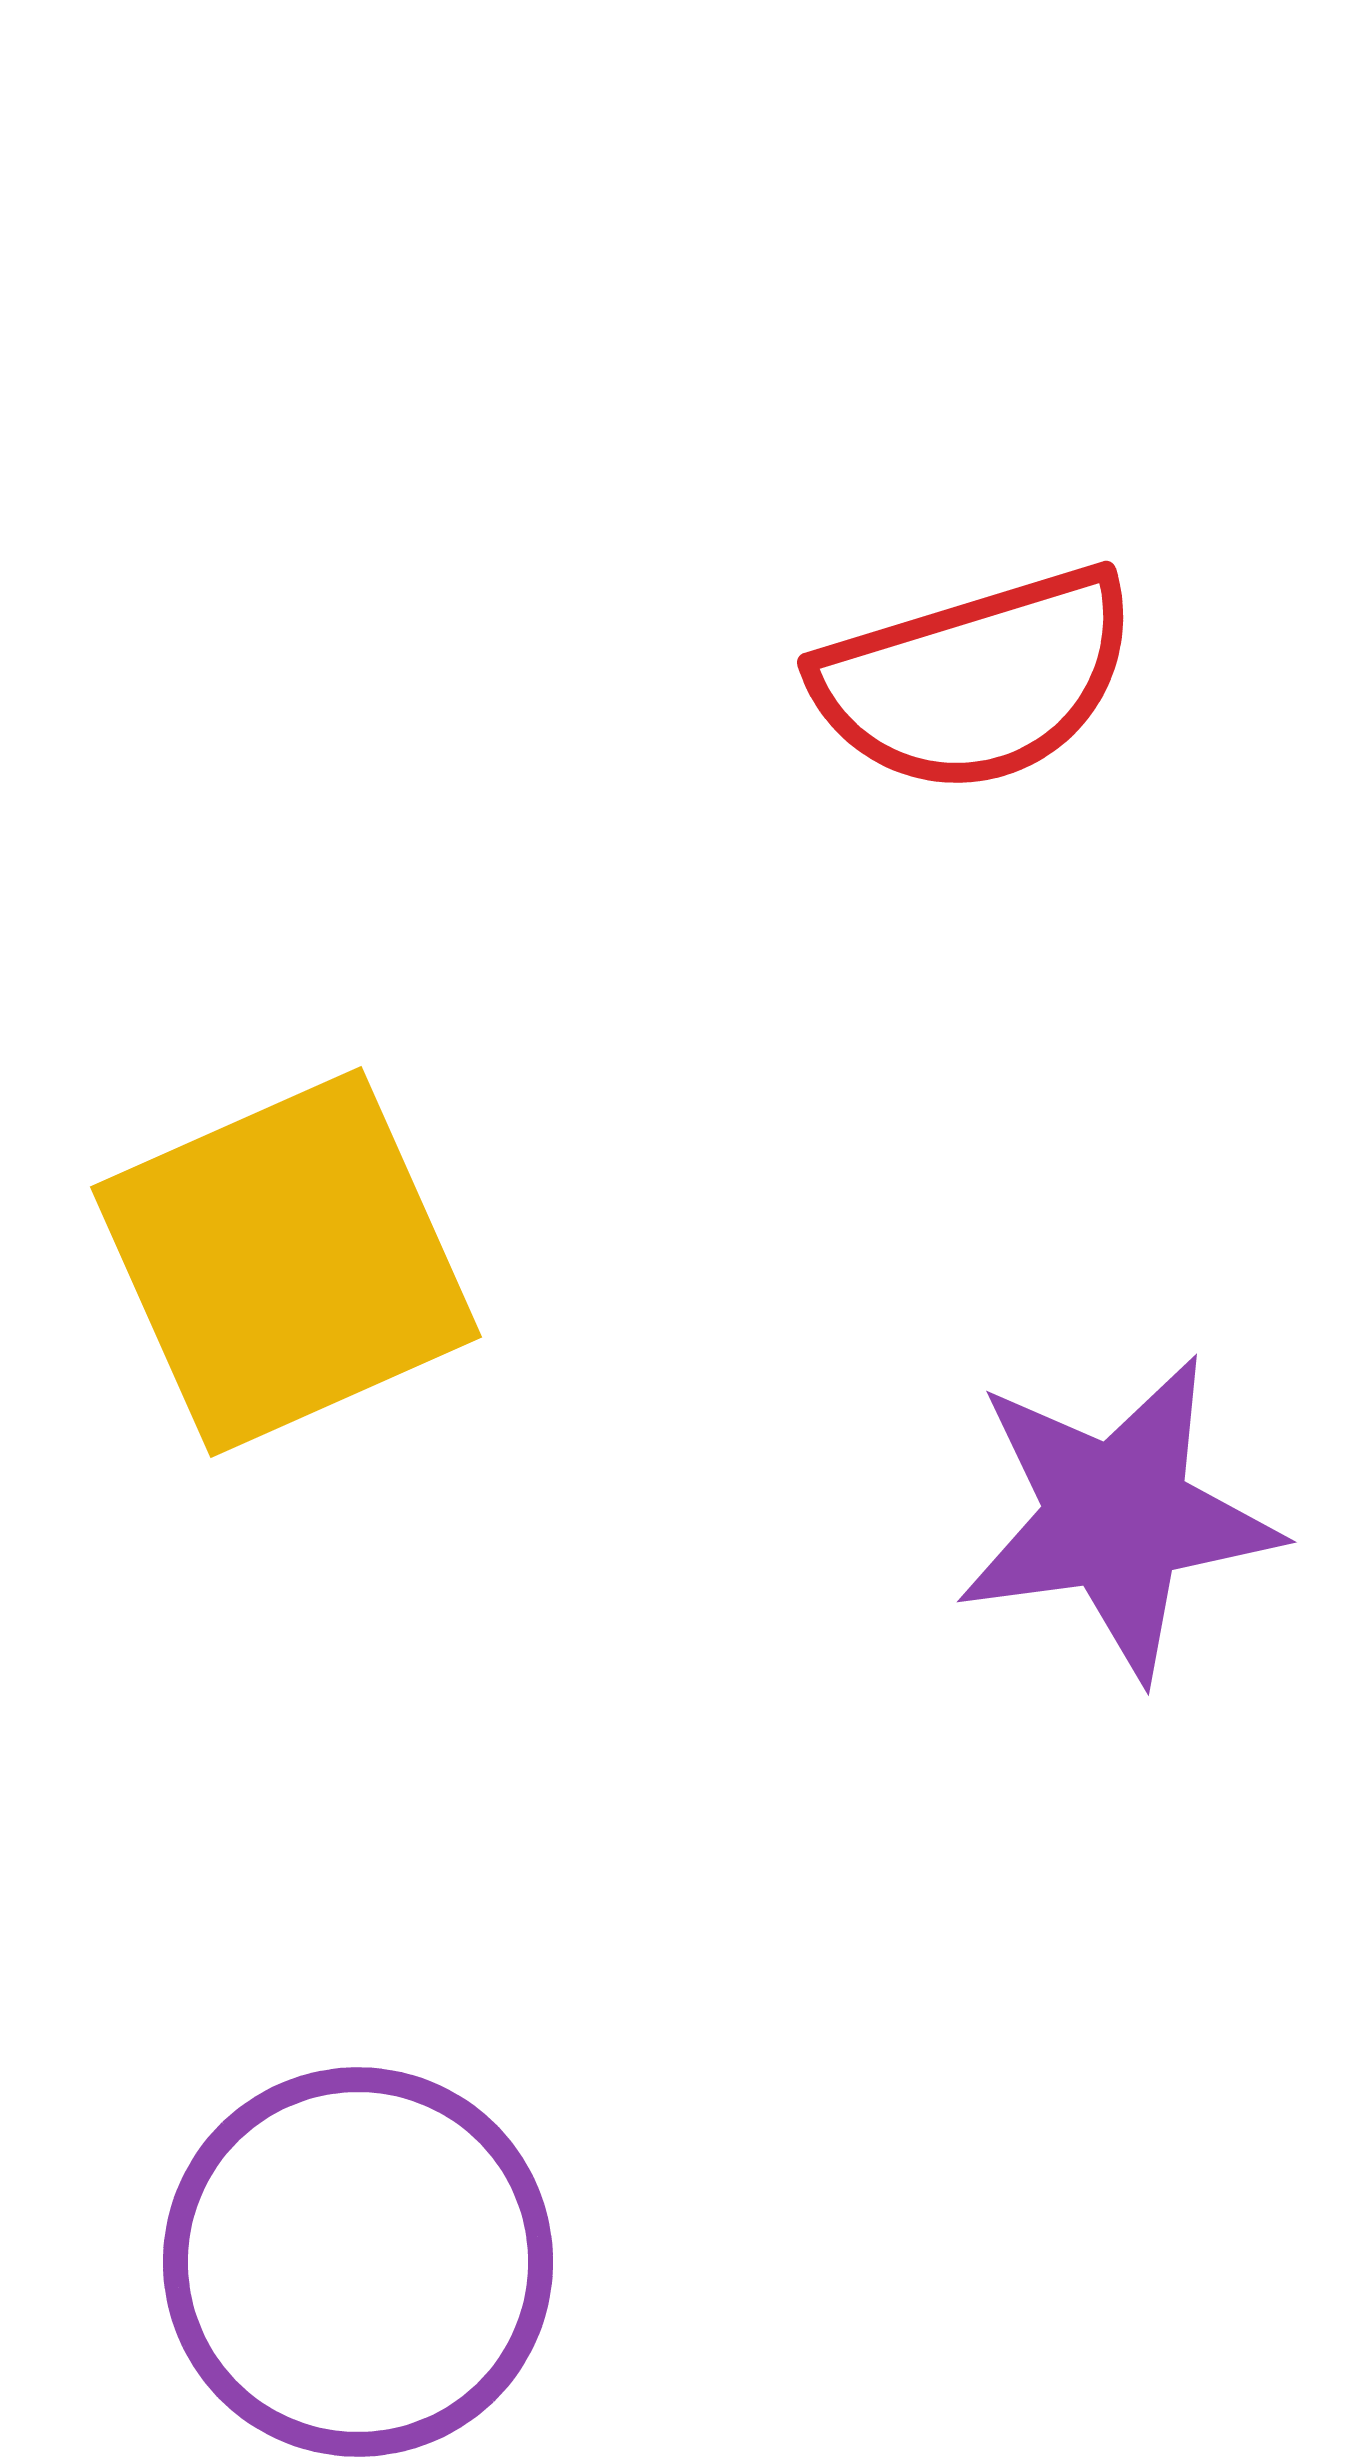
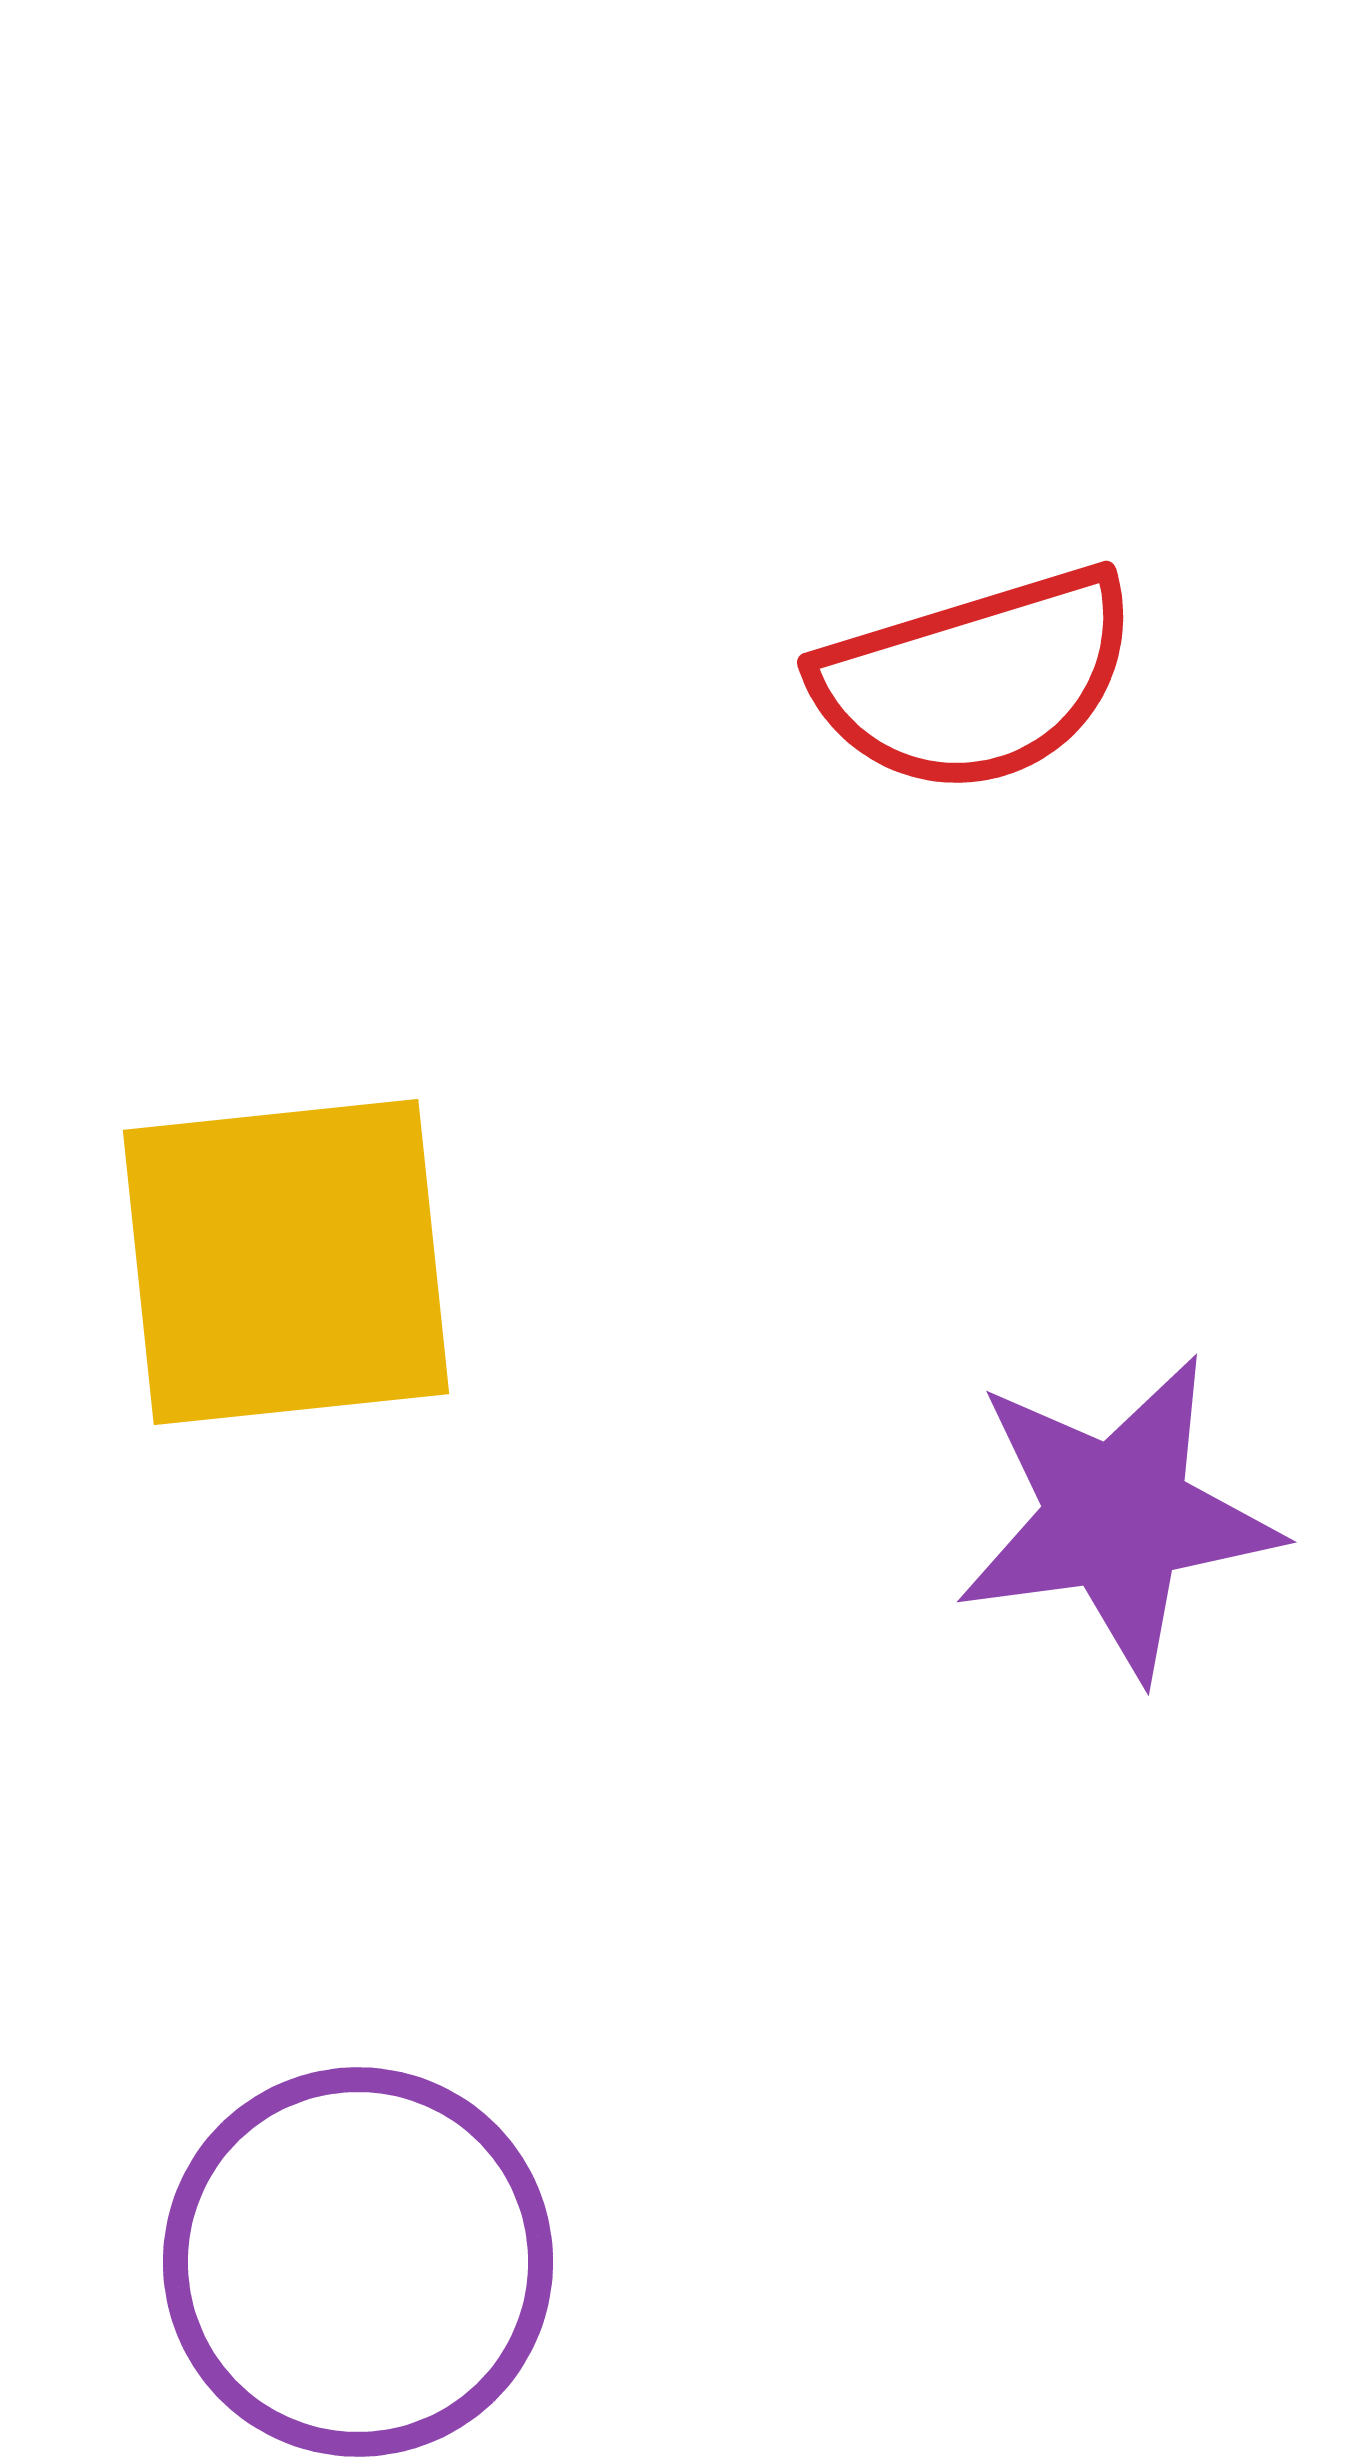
yellow square: rotated 18 degrees clockwise
